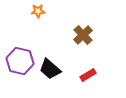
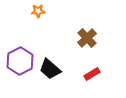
brown cross: moved 4 px right, 3 px down
purple hexagon: rotated 20 degrees clockwise
red rectangle: moved 4 px right, 1 px up
